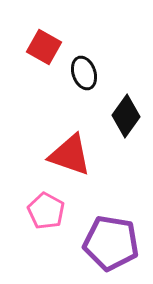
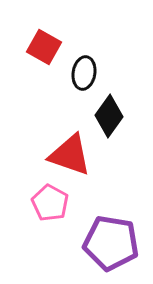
black ellipse: rotated 28 degrees clockwise
black diamond: moved 17 px left
pink pentagon: moved 4 px right, 8 px up
